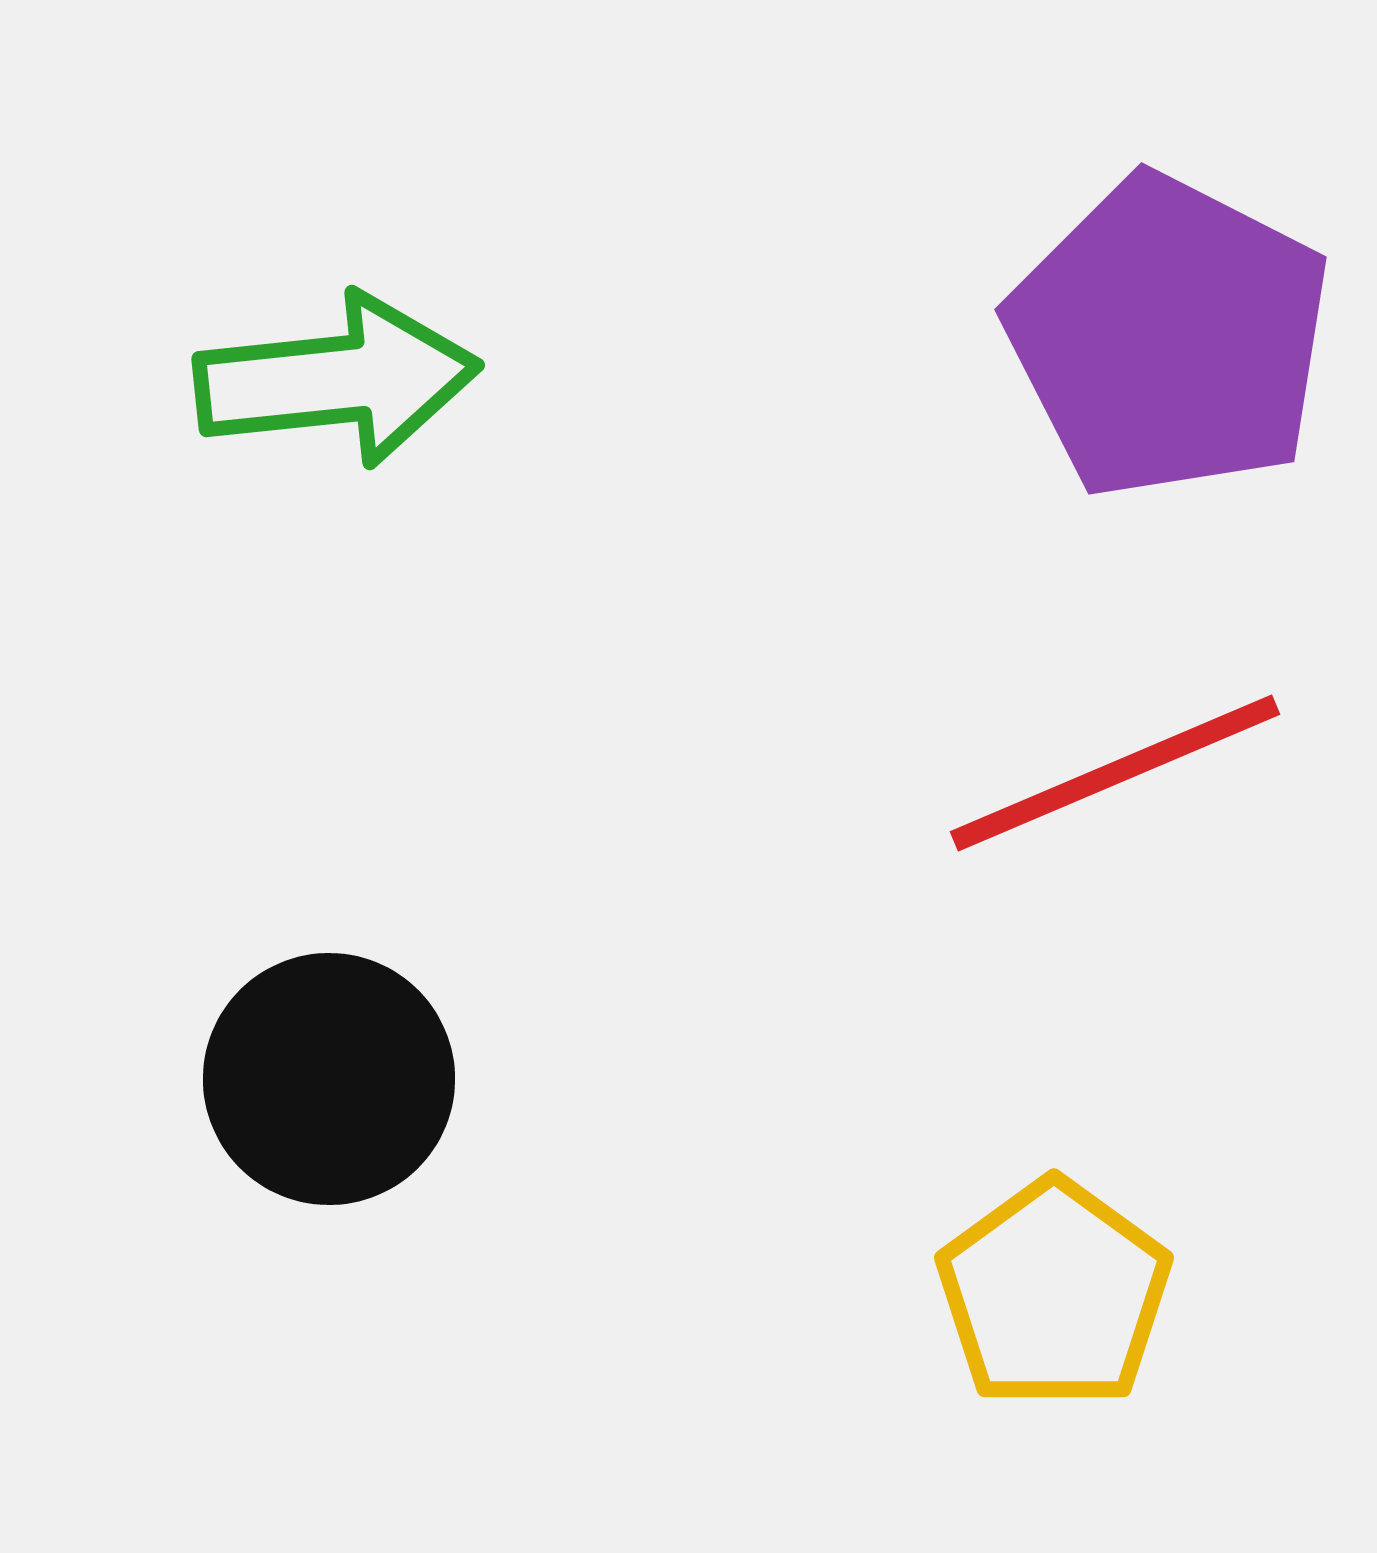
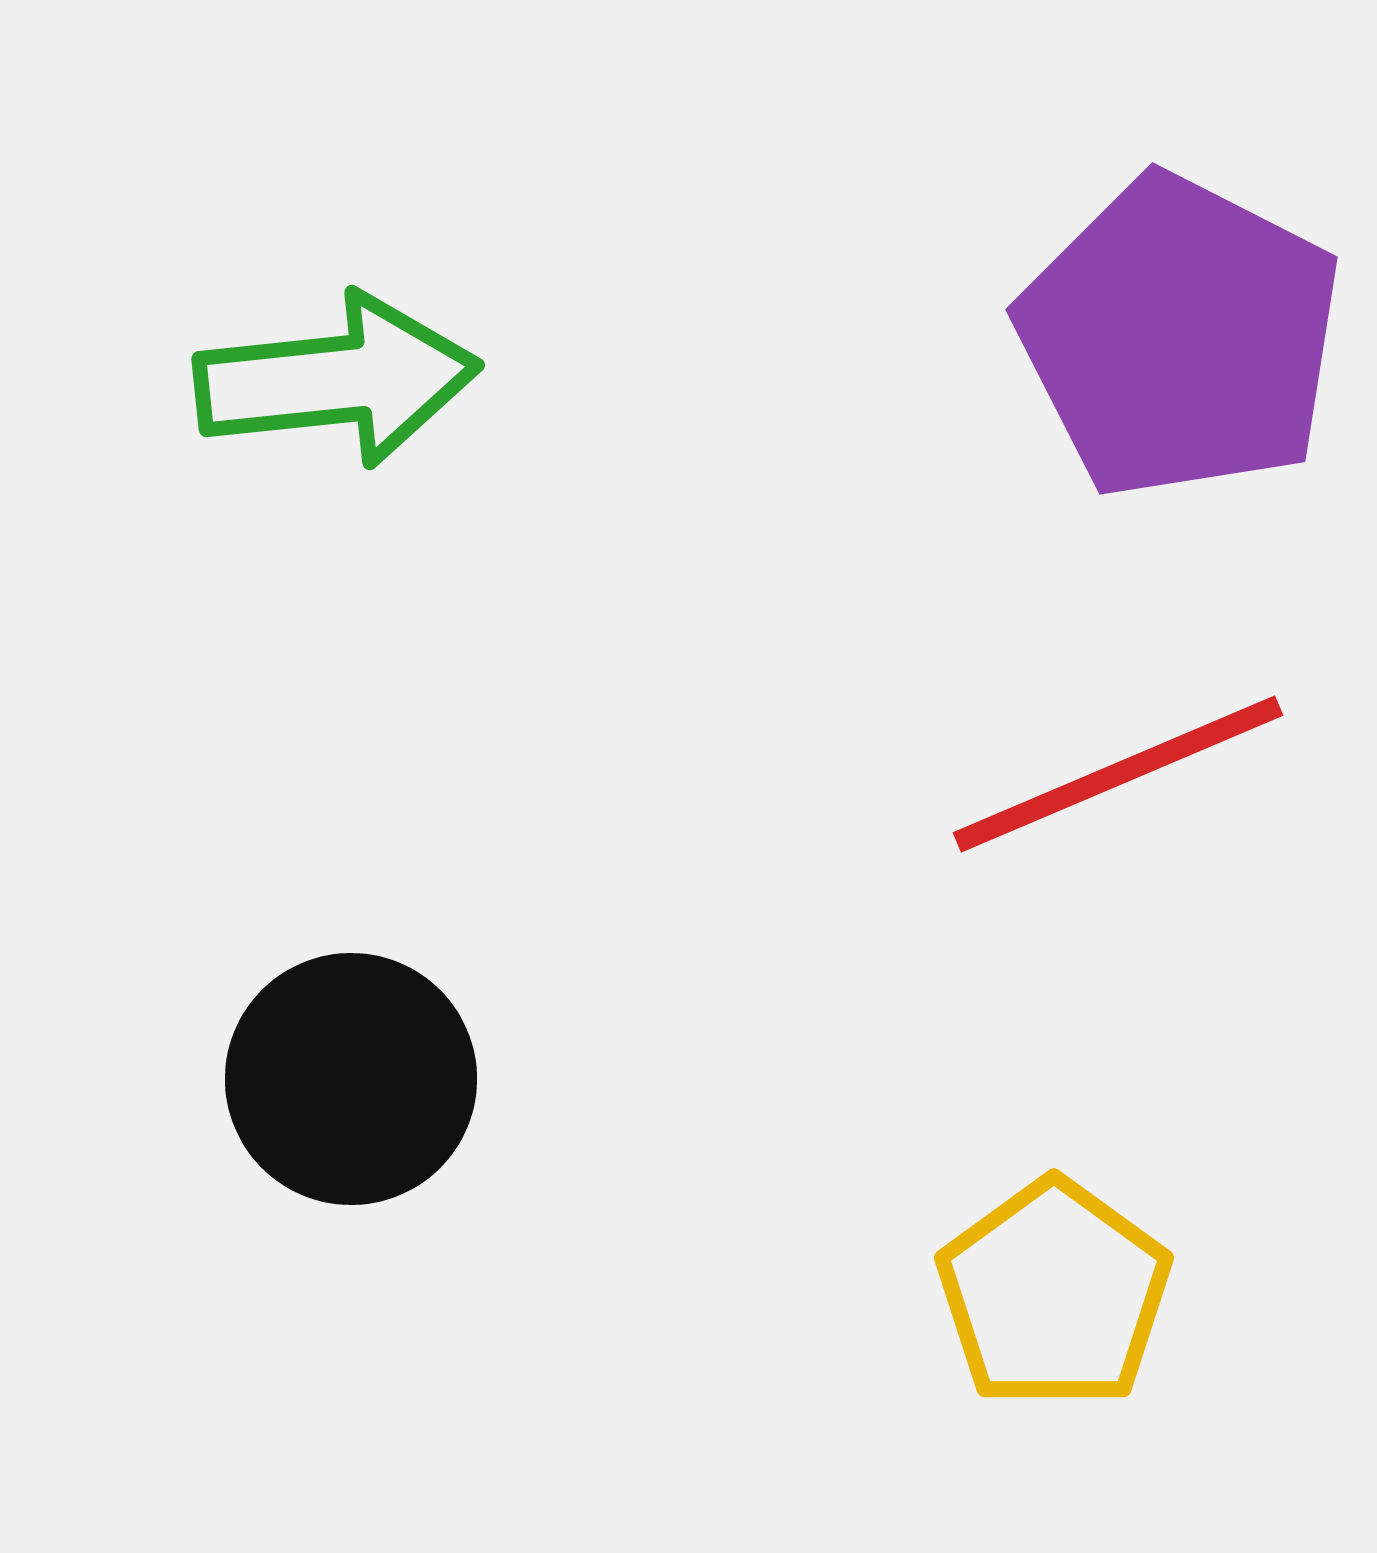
purple pentagon: moved 11 px right
red line: moved 3 px right, 1 px down
black circle: moved 22 px right
